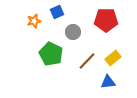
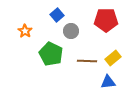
blue square: moved 3 px down; rotated 16 degrees counterclockwise
orange star: moved 9 px left, 10 px down; rotated 24 degrees counterclockwise
gray circle: moved 2 px left, 1 px up
brown line: rotated 48 degrees clockwise
